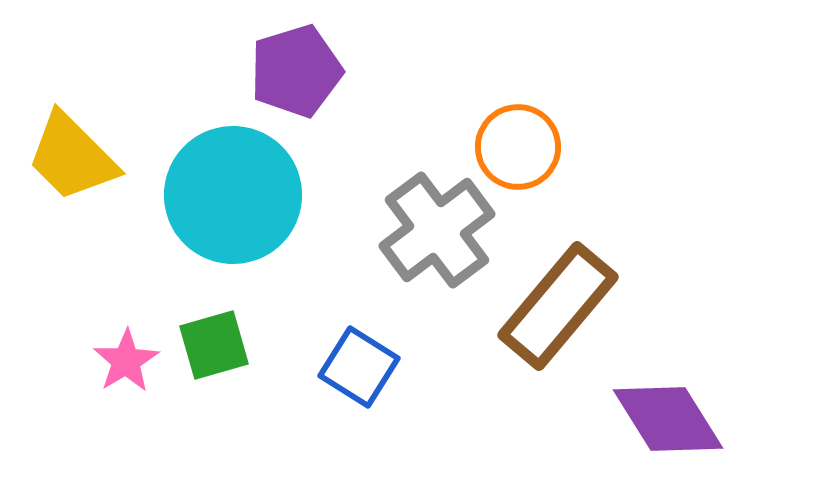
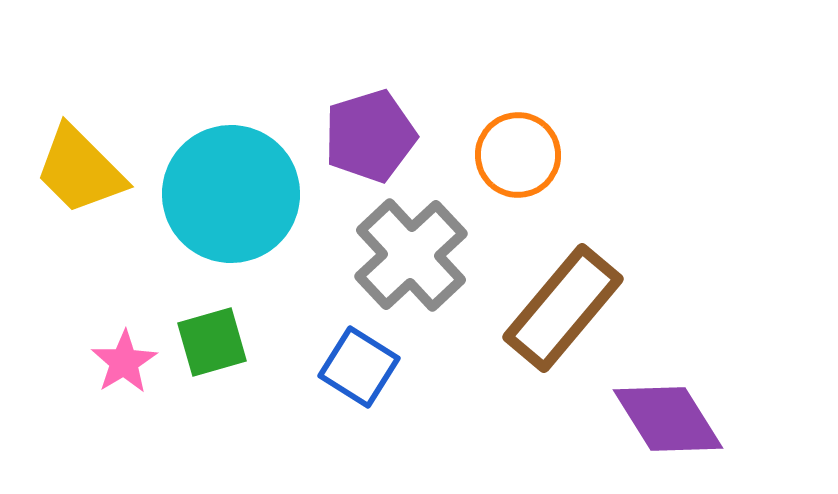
purple pentagon: moved 74 px right, 65 px down
orange circle: moved 8 px down
yellow trapezoid: moved 8 px right, 13 px down
cyan circle: moved 2 px left, 1 px up
gray cross: moved 26 px left, 25 px down; rotated 6 degrees counterclockwise
brown rectangle: moved 5 px right, 2 px down
green square: moved 2 px left, 3 px up
pink star: moved 2 px left, 1 px down
